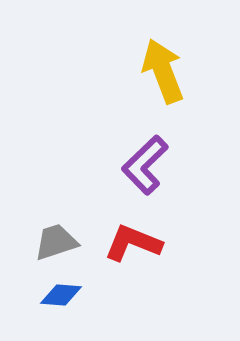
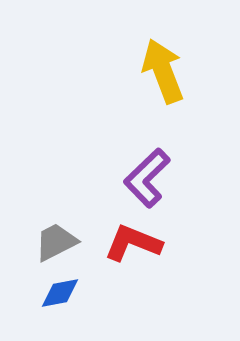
purple L-shape: moved 2 px right, 13 px down
gray trapezoid: rotated 9 degrees counterclockwise
blue diamond: moved 1 px left, 2 px up; rotated 15 degrees counterclockwise
